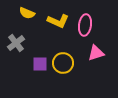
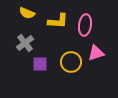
yellow L-shape: rotated 20 degrees counterclockwise
gray cross: moved 9 px right
yellow circle: moved 8 px right, 1 px up
